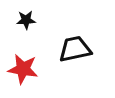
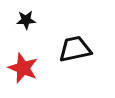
red star: moved 1 px up; rotated 12 degrees clockwise
